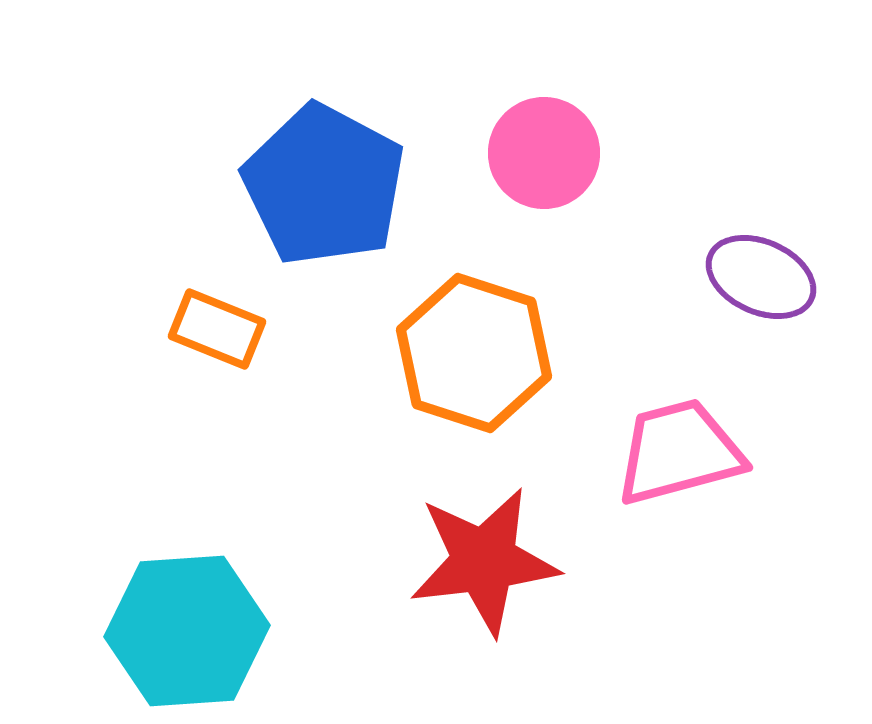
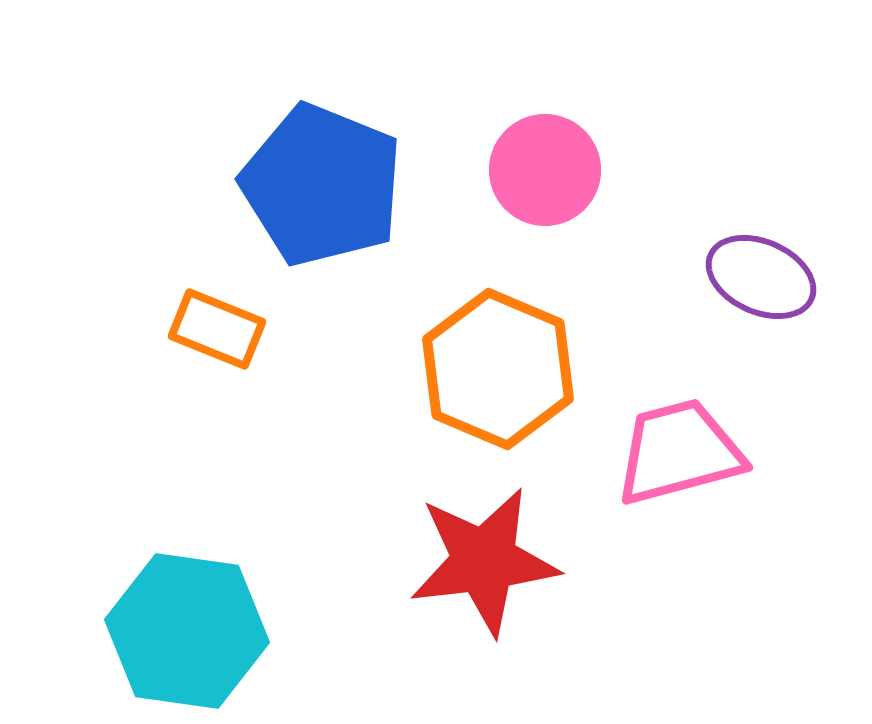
pink circle: moved 1 px right, 17 px down
blue pentagon: moved 2 px left; rotated 6 degrees counterclockwise
orange hexagon: moved 24 px right, 16 px down; rotated 5 degrees clockwise
cyan hexagon: rotated 12 degrees clockwise
